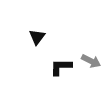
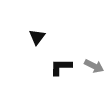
gray arrow: moved 3 px right, 5 px down
